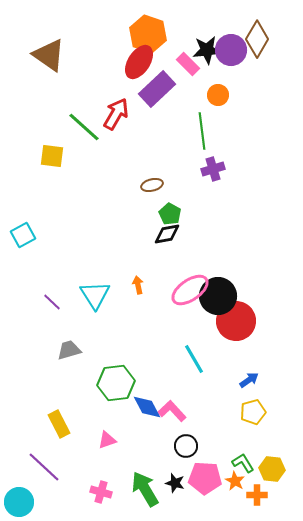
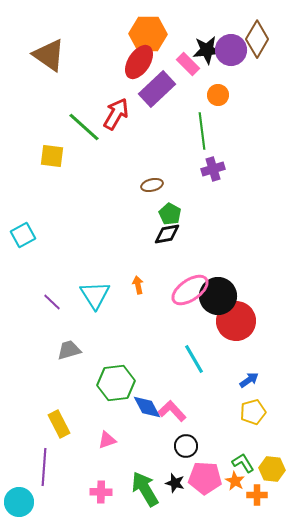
orange hexagon at (148, 34): rotated 18 degrees counterclockwise
purple line at (44, 467): rotated 51 degrees clockwise
pink cross at (101, 492): rotated 15 degrees counterclockwise
